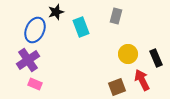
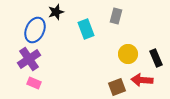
cyan rectangle: moved 5 px right, 2 px down
purple cross: moved 1 px right, 1 px up
red arrow: rotated 60 degrees counterclockwise
pink rectangle: moved 1 px left, 1 px up
